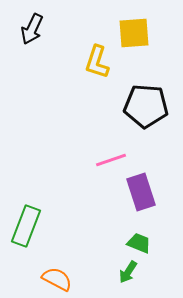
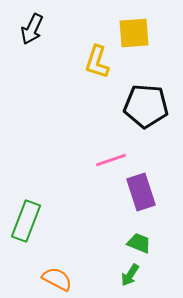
green rectangle: moved 5 px up
green arrow: moved 2 px right, 3 px down
